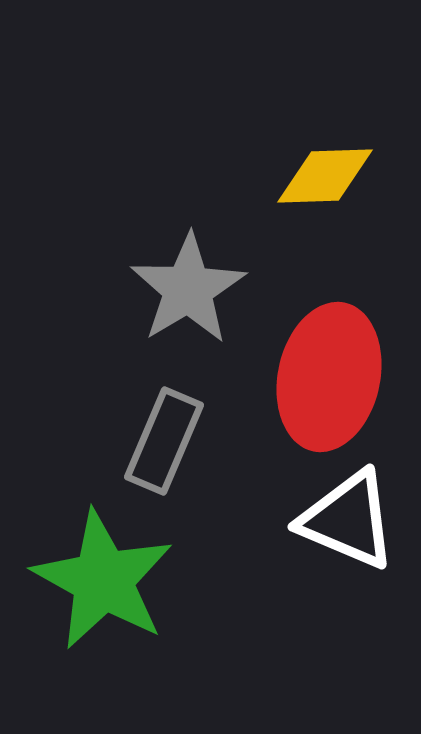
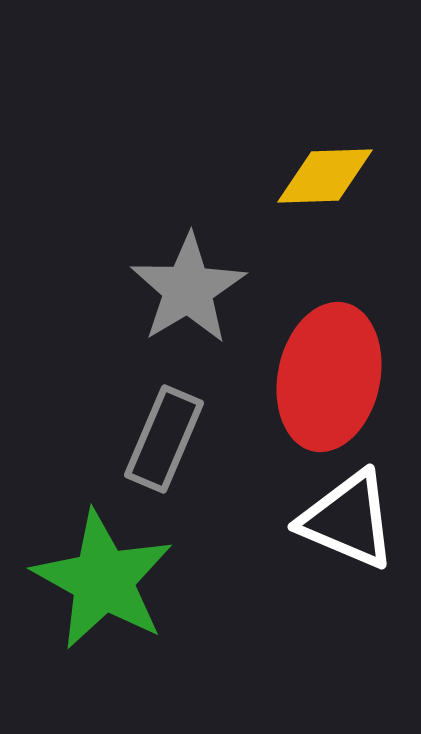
gray rectangle: moved 2 px up
